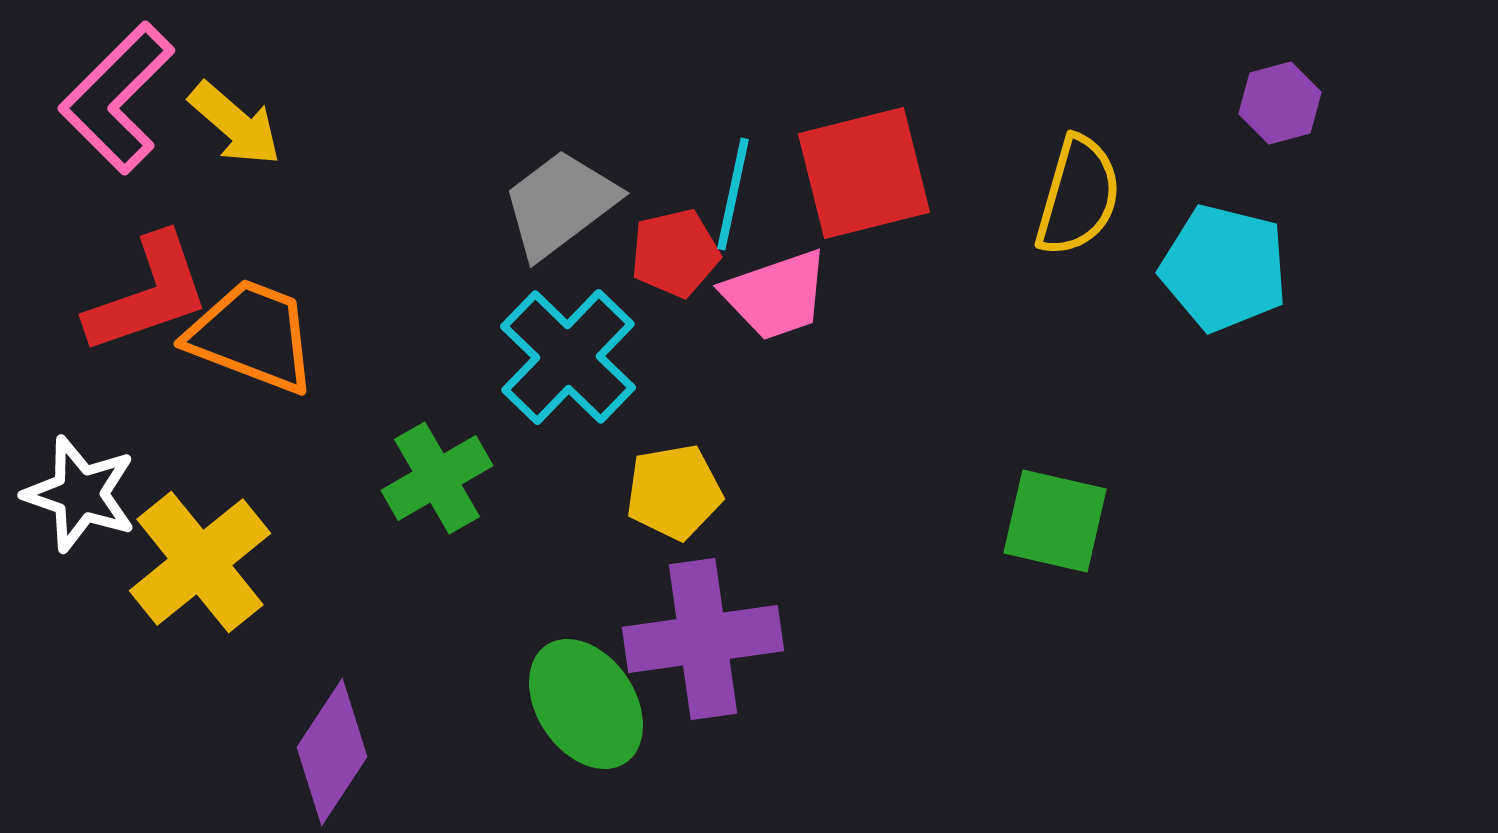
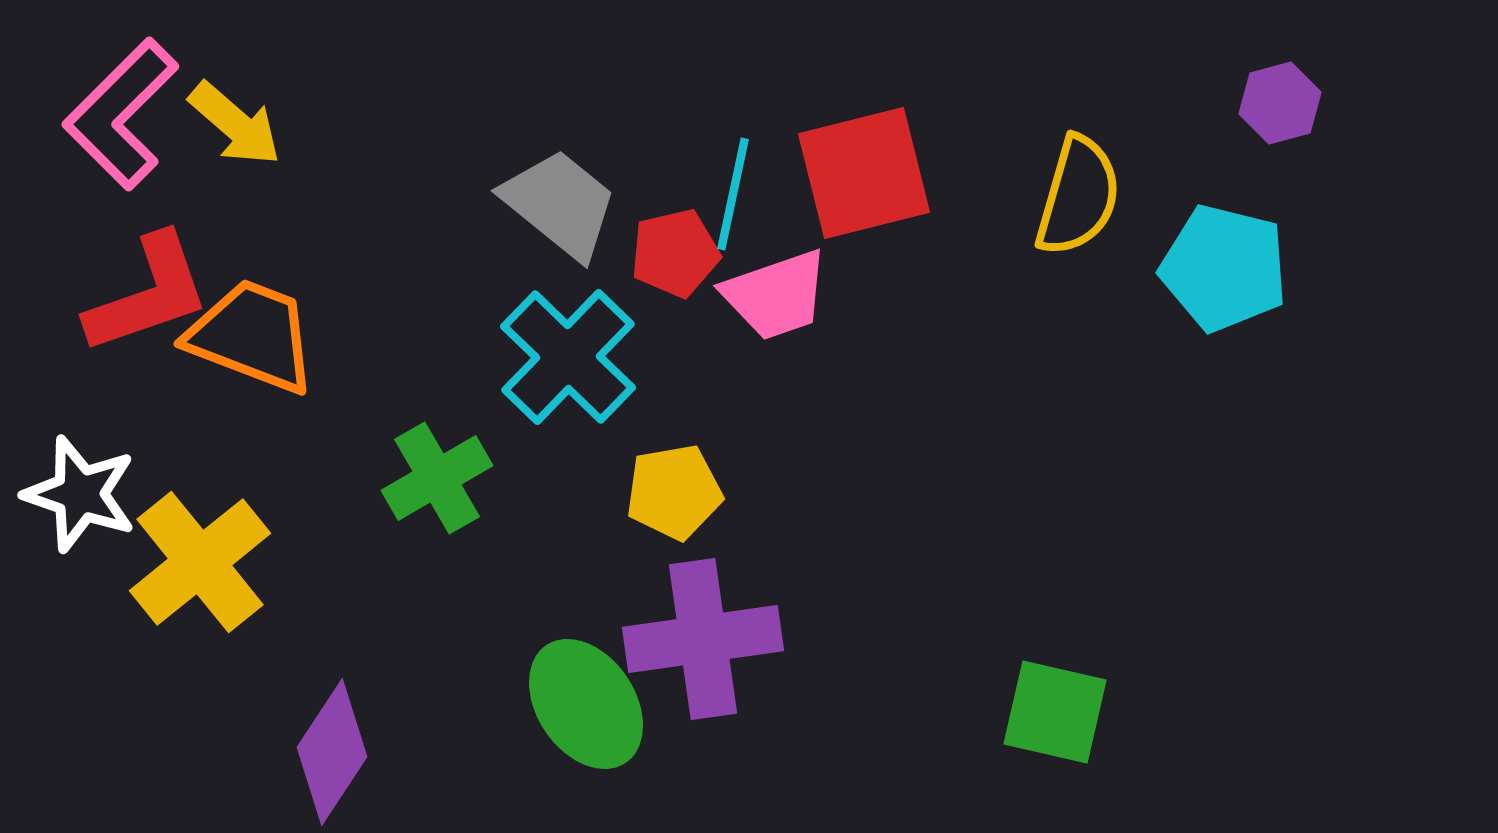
pink L-shape: moved 4 px right, 16 px down
gray trapezoid: rotated 76 degrees clockwise
green square: moved 191 px down
